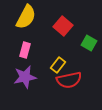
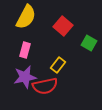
red semicircle: moved 24 px left, 6 px down
